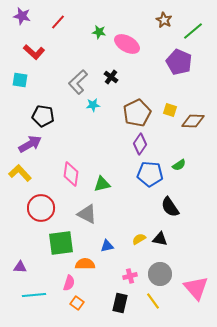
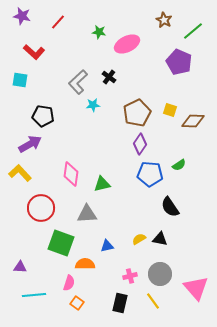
pink ellipse: rotated 55 degrees counterclockwise
black cross: moved 2 px left
gray triangle: rotated 30 degrees counterclockwise
green square: rotated 28 degrees clockwise
